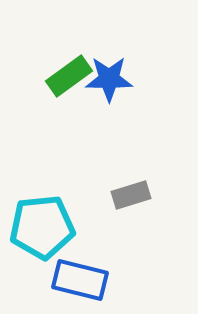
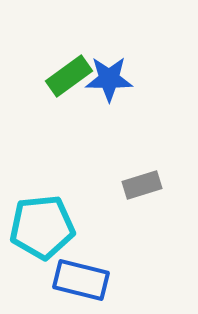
gray rectangle: moved 11 px right, 10 px up
blue rectangle: moved 1 px right
